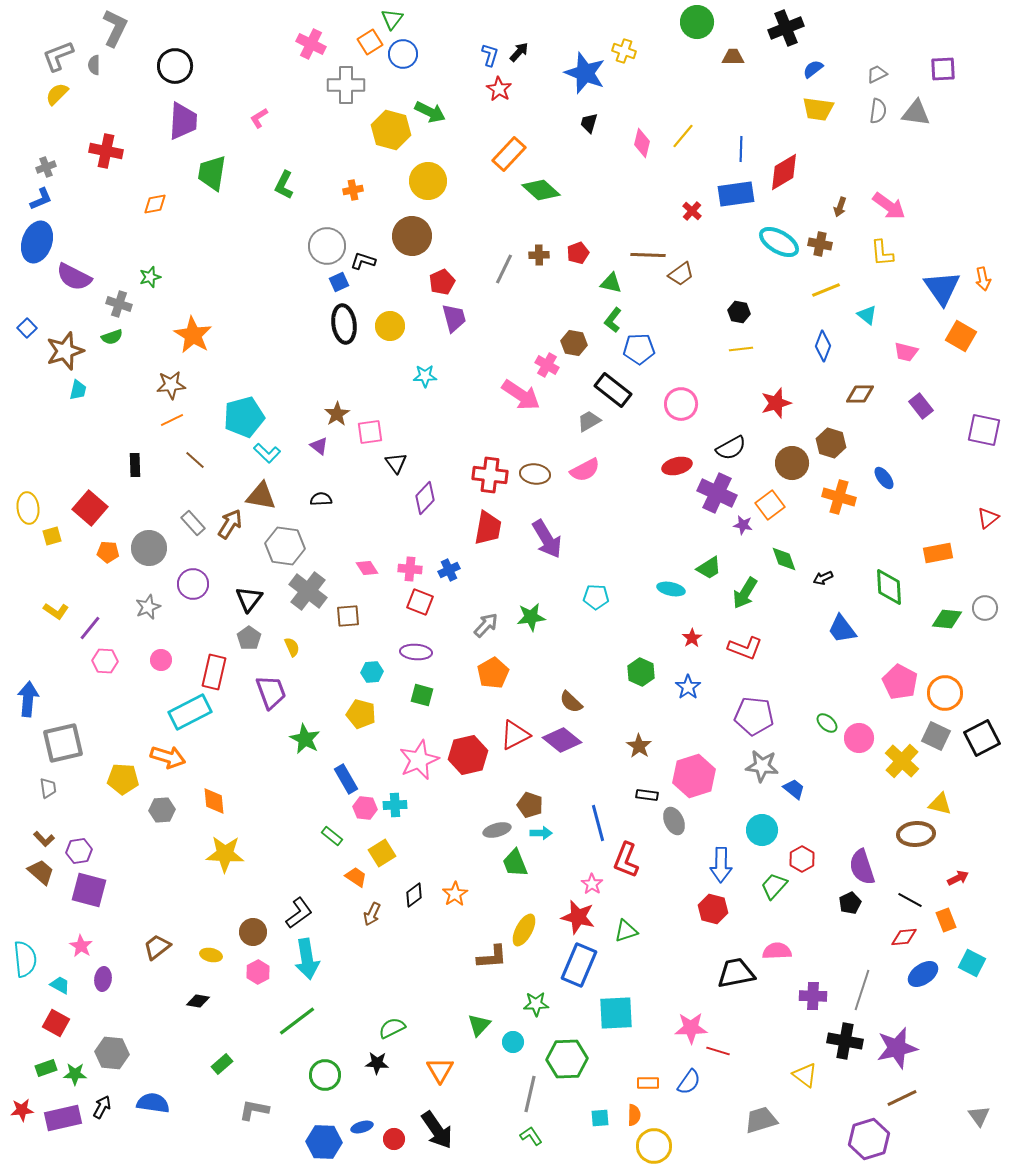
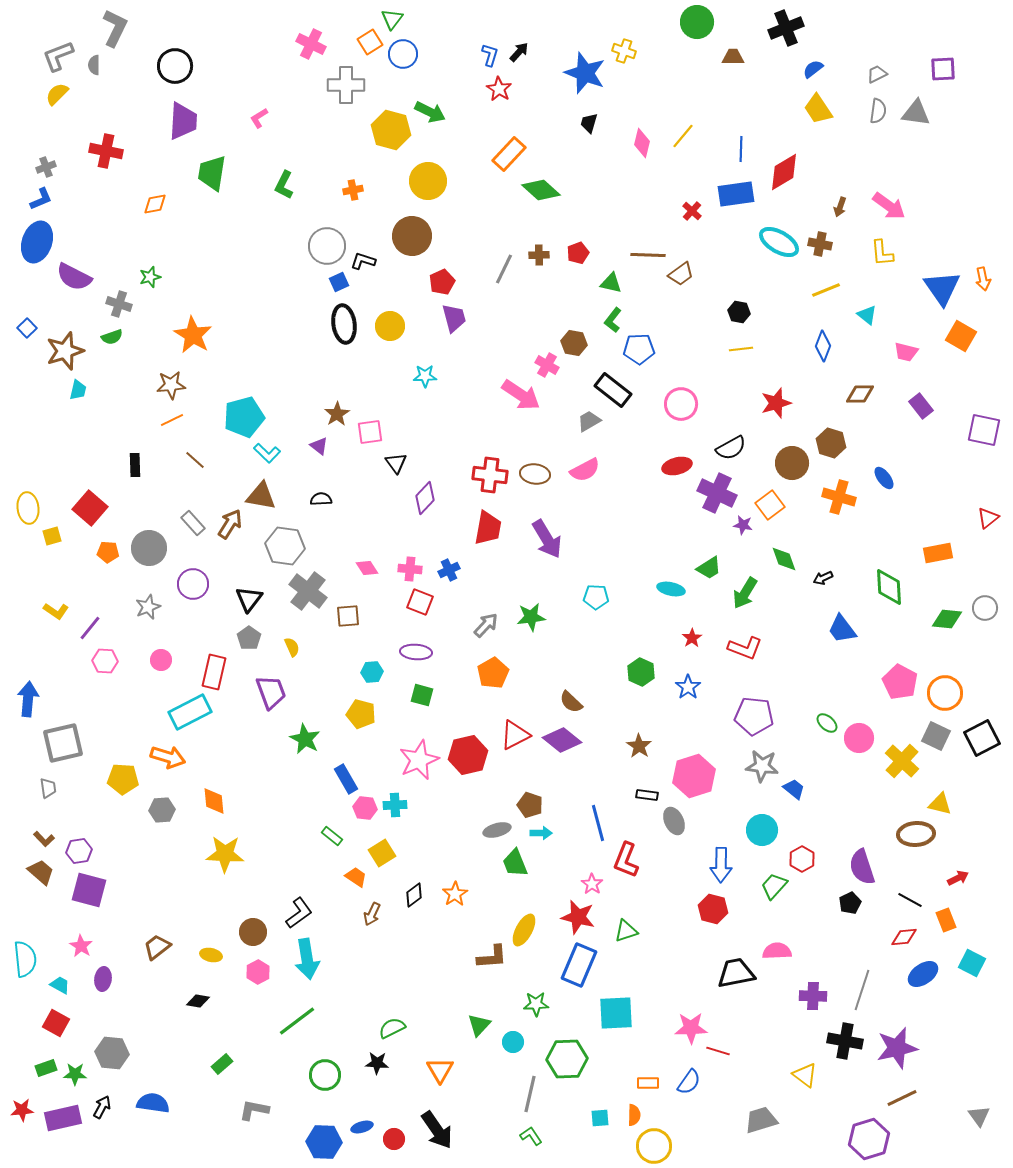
yellow trapezoid at (818, 109): rotated 48 degrees clockwise
